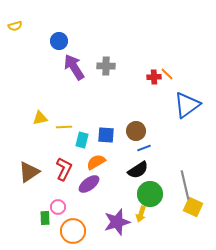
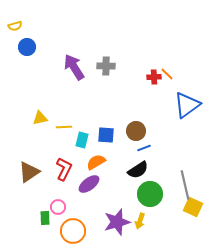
blue circle: moved 32 px left, 6 px down
yellow arrow: moved 1 px left, 7 px down
